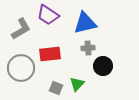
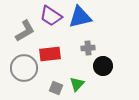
purple trapezoid: moved 3 px right, 1 px down
blue triangle: moved 5 px left, 6 px up
gray L-shape: moved 4 px right, 2 px down
gray circle: moved 3 px right
